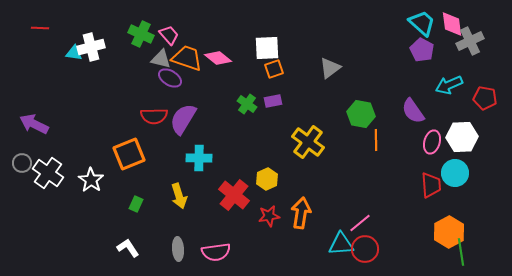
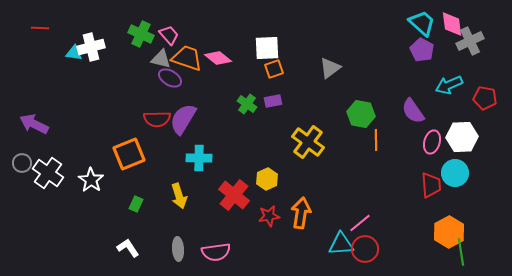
red semicircle at (154, 116): moved 3 px right, 3 px down
